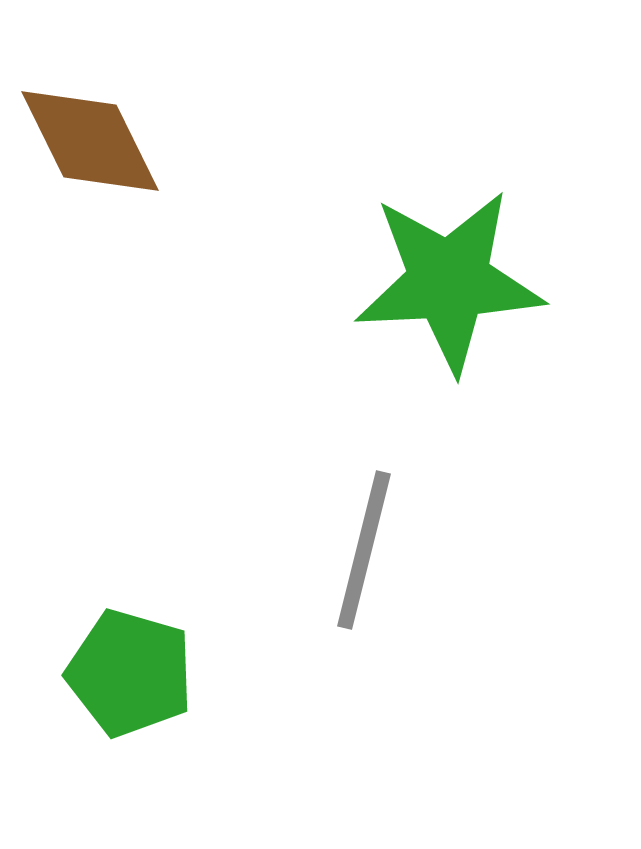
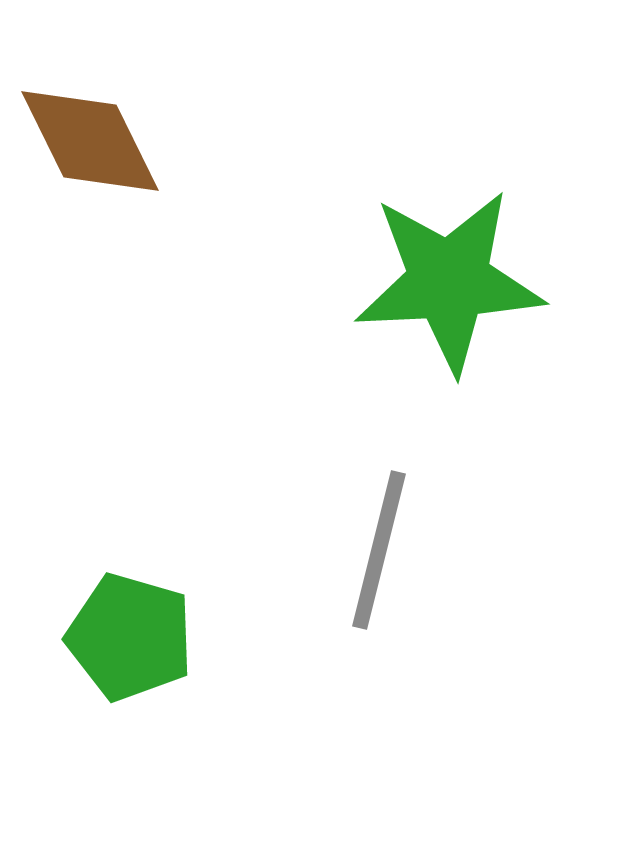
gray line: moved 15 px right
green pentagon: moved 36 px up
